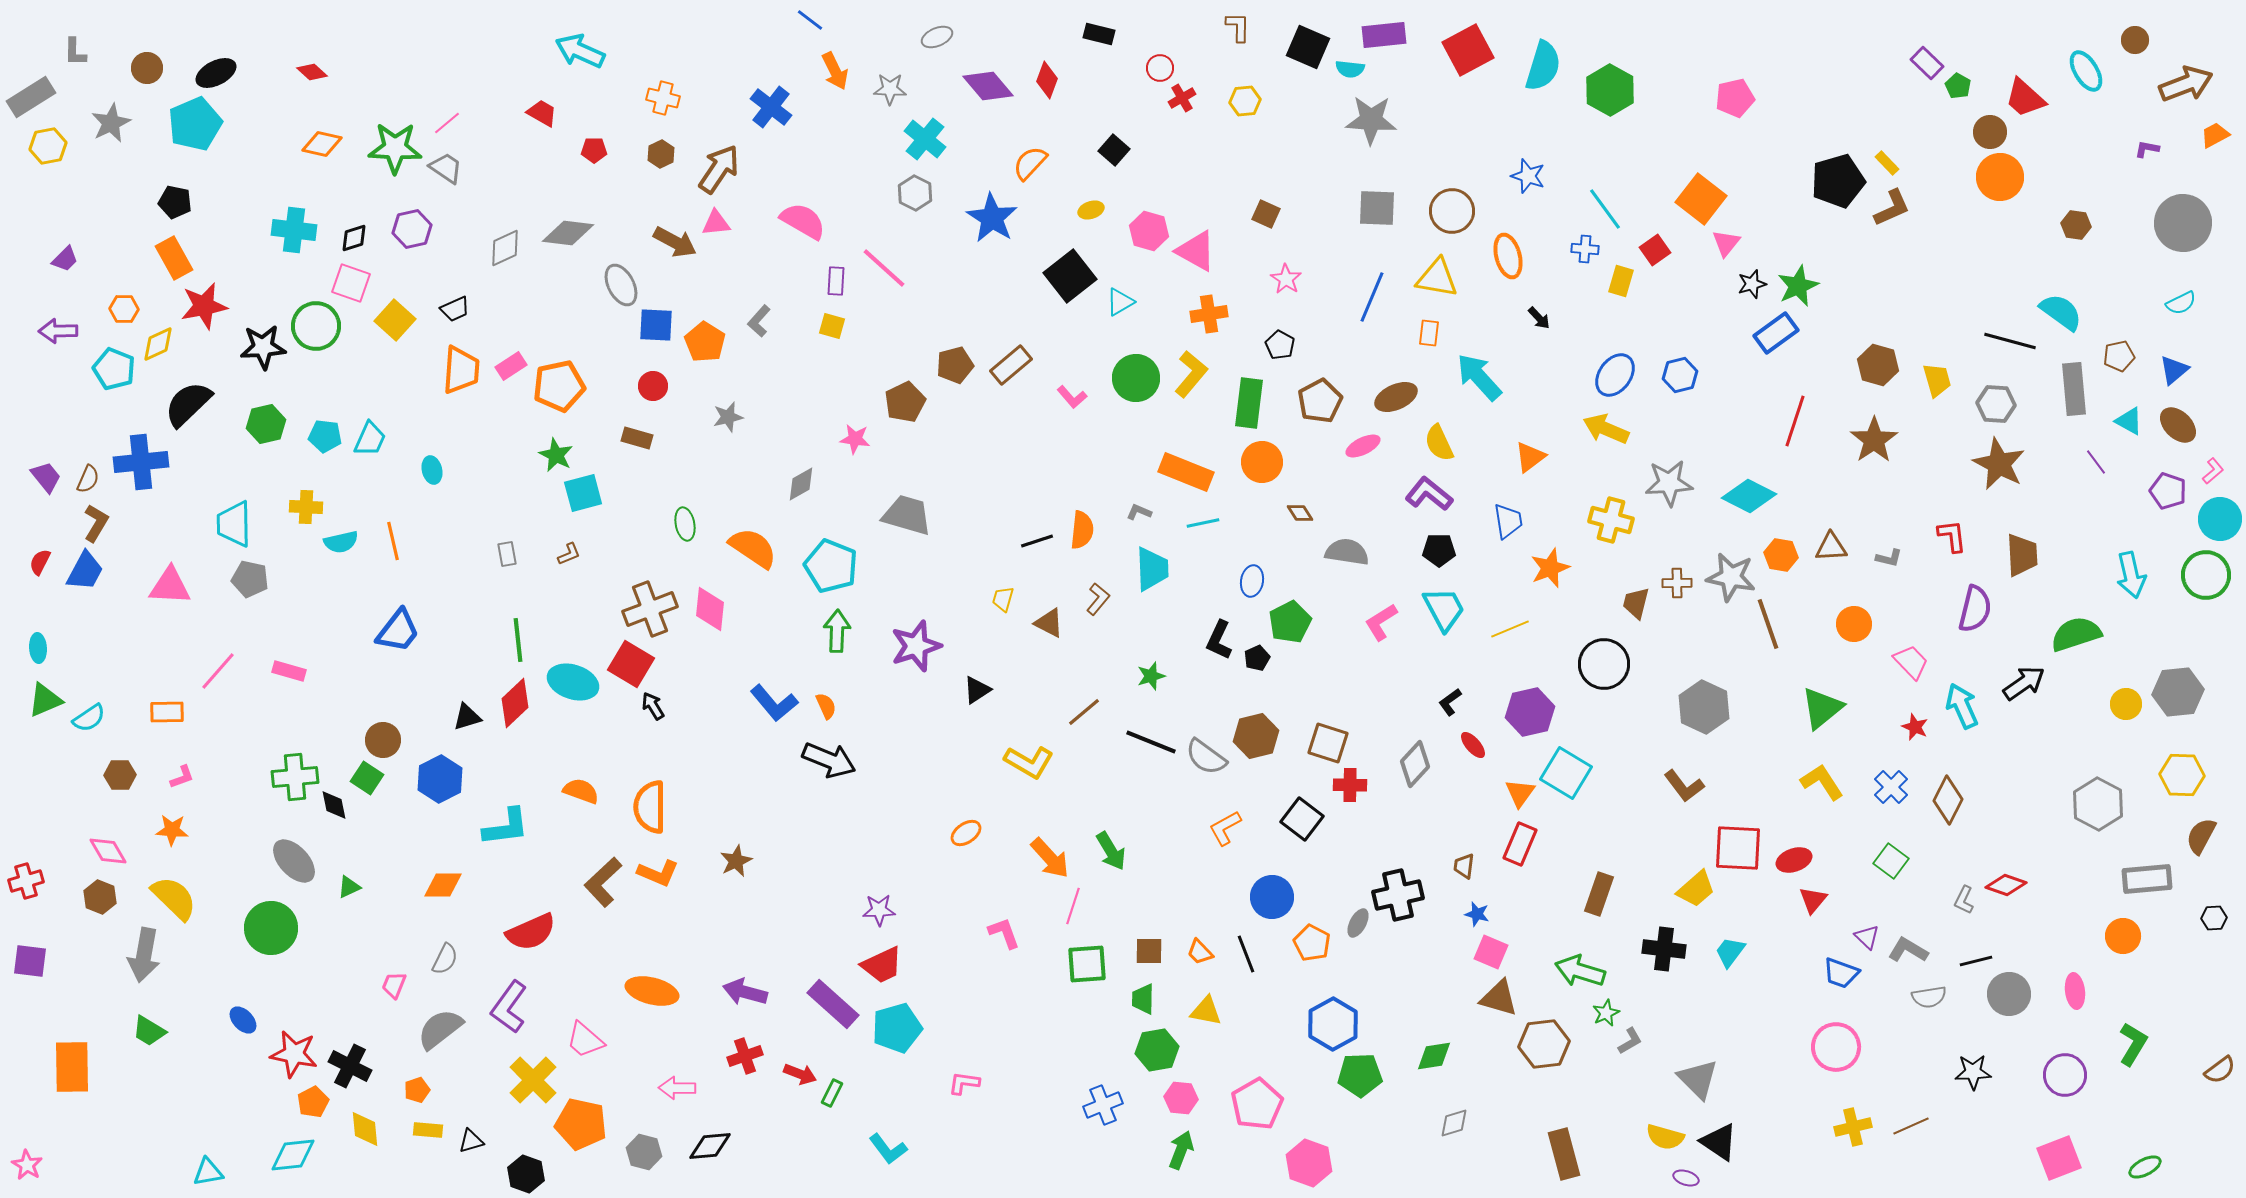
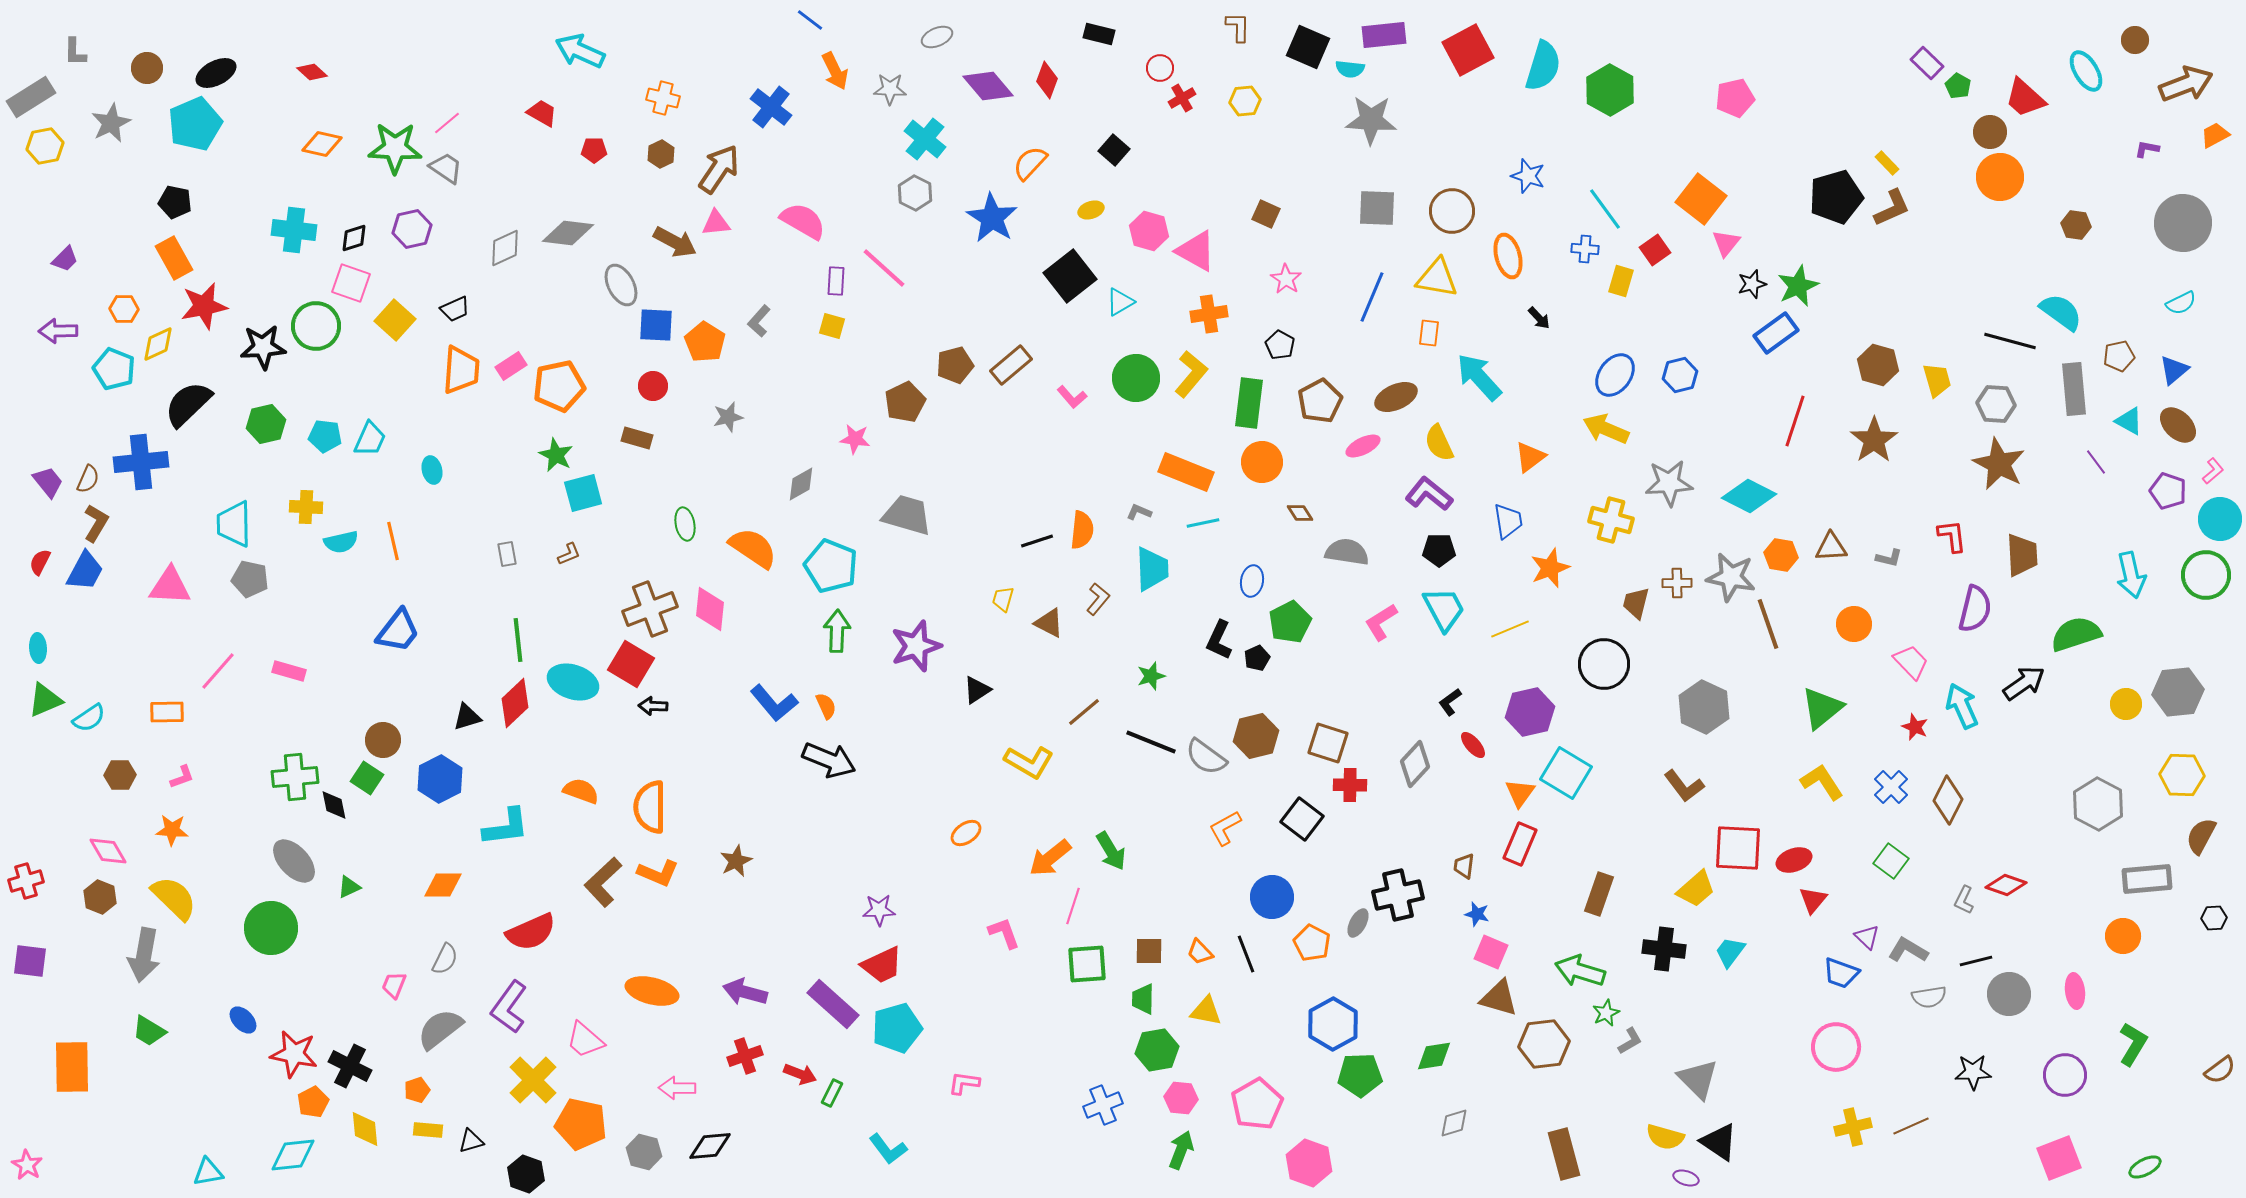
yellow hexagon at (48, 146): moved 3 px left
black pentagon at (1838, 181): moved 2 px left, 16 px down
purple trapezoid at (46, 477): moved 2 px right, 5 px down
black arrow at (653, 706): rotated 56 degrees counterclockwise
orange arrow at (1050, 858): rotated 93 degrees clockwise
